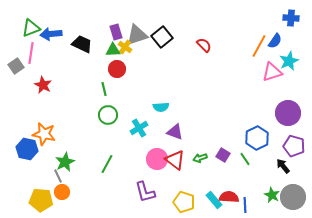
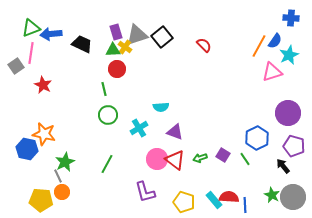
cyan star at (289, 61): moved 6 px up
